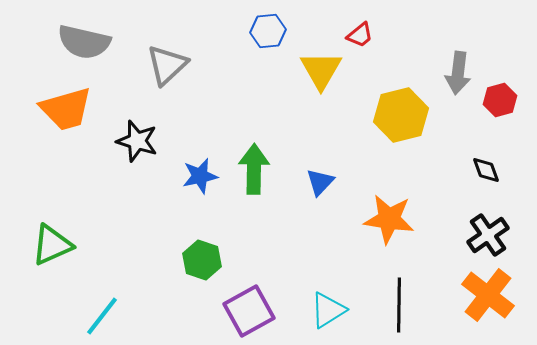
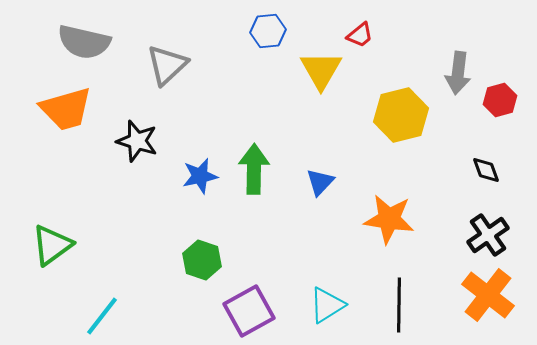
green triangle: rotated 12 degrees counterclockwise
cyan triangle: moved 1 px left, 5 px up
